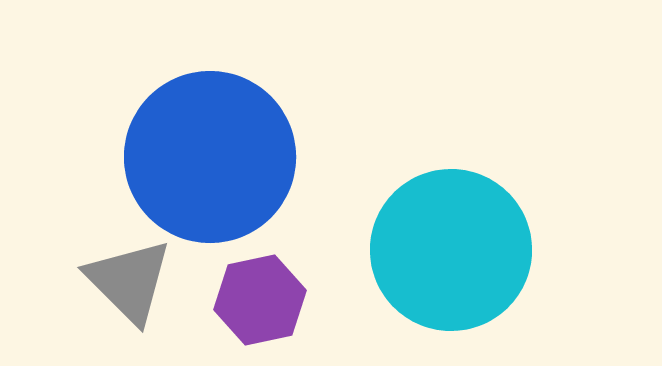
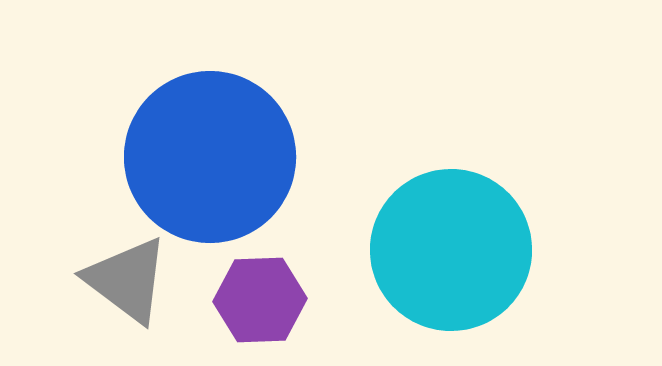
gray triangle: moved 2 px left, 1 px up; rotated 8 degrees counterclockwise
purple hexagon: rotated 10 degrees clockwise
